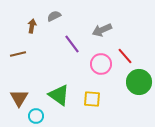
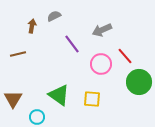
brown triangle: moved 6 px left, 1 px down
cyan circle: moved 1 px right, 1 px down
